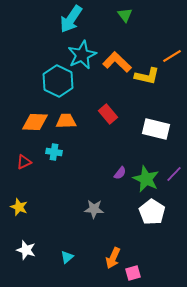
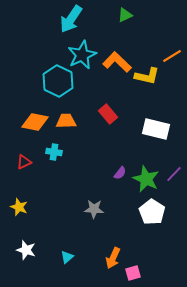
green triangle: rotated 42 degrees clockwise
orange diamond: rotated 8 degrees clockwise
